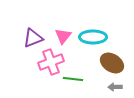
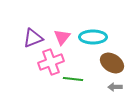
pink triangle: moved 1 px left, 1 px down
